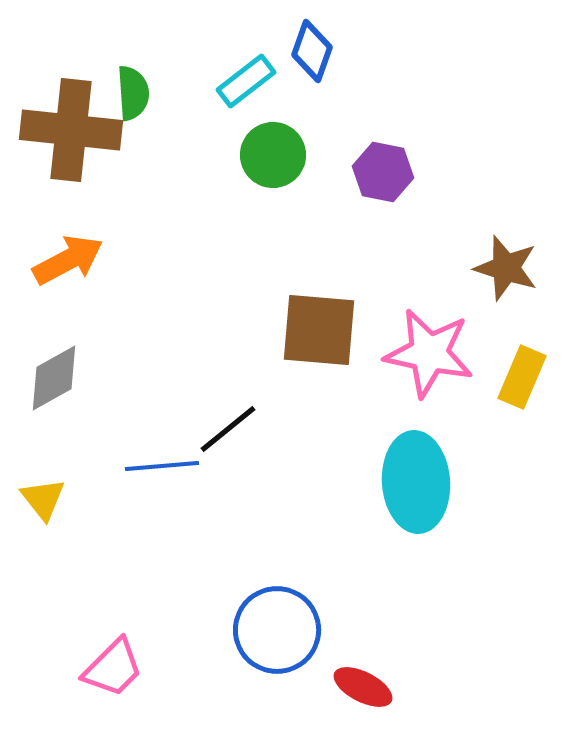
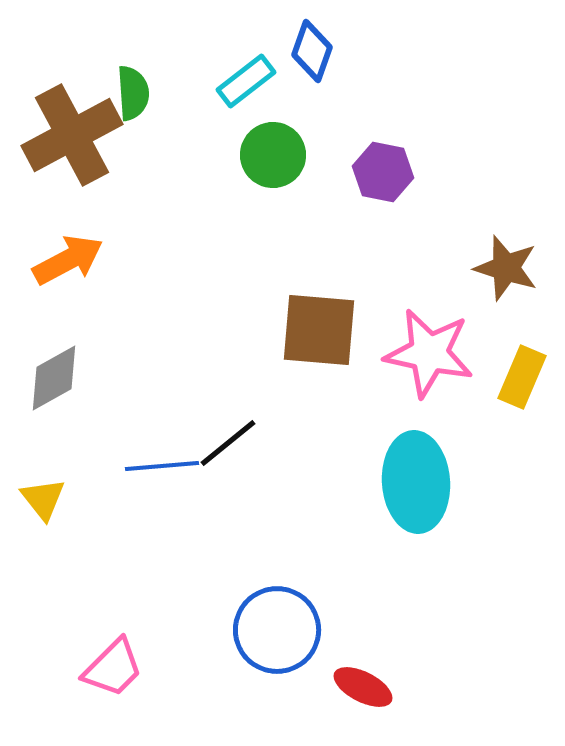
brown cross: moved 1 px right, 5 px down; rotated 34 degrees counterclockwise
black line: moved 14 px down
